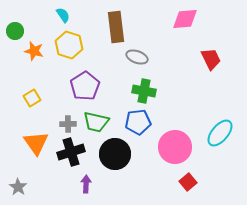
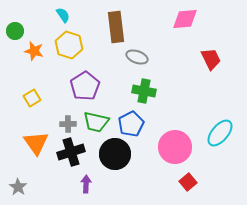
blue pentagon: moved 7 px left, 2 px down; rotated 20 degrees counterclockwise
